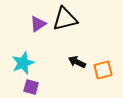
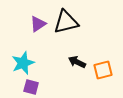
black triangle: moved 1 px right, 3 px down
